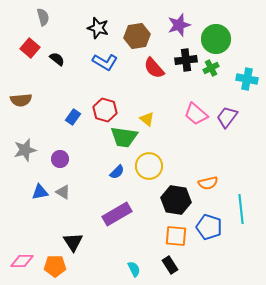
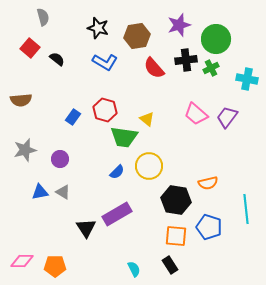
cyan line: moved 5 px right
black triangle: moved 13 px right, 14 px up
